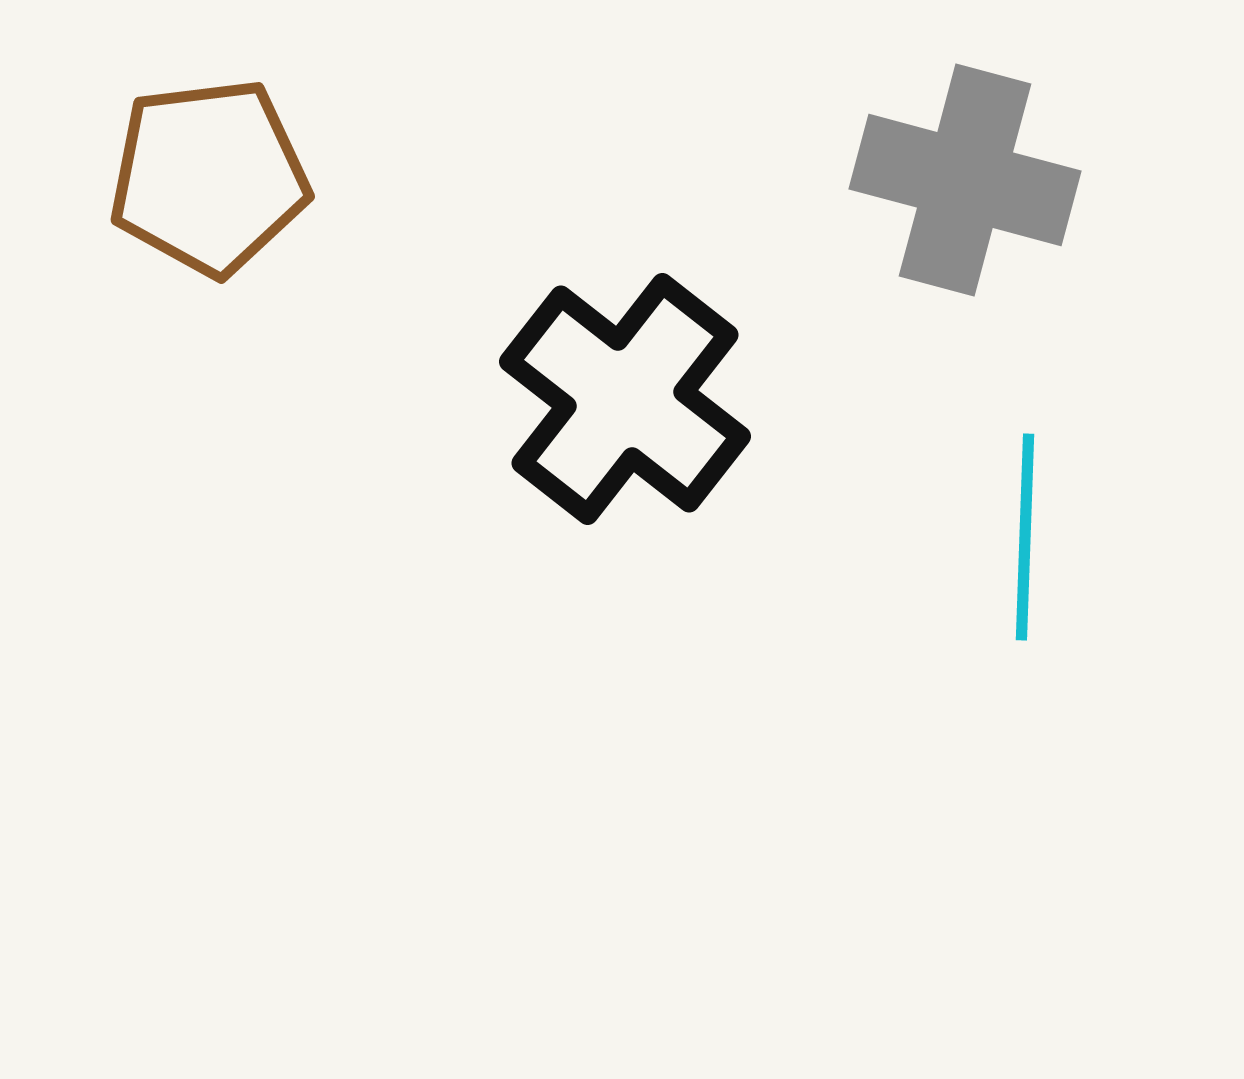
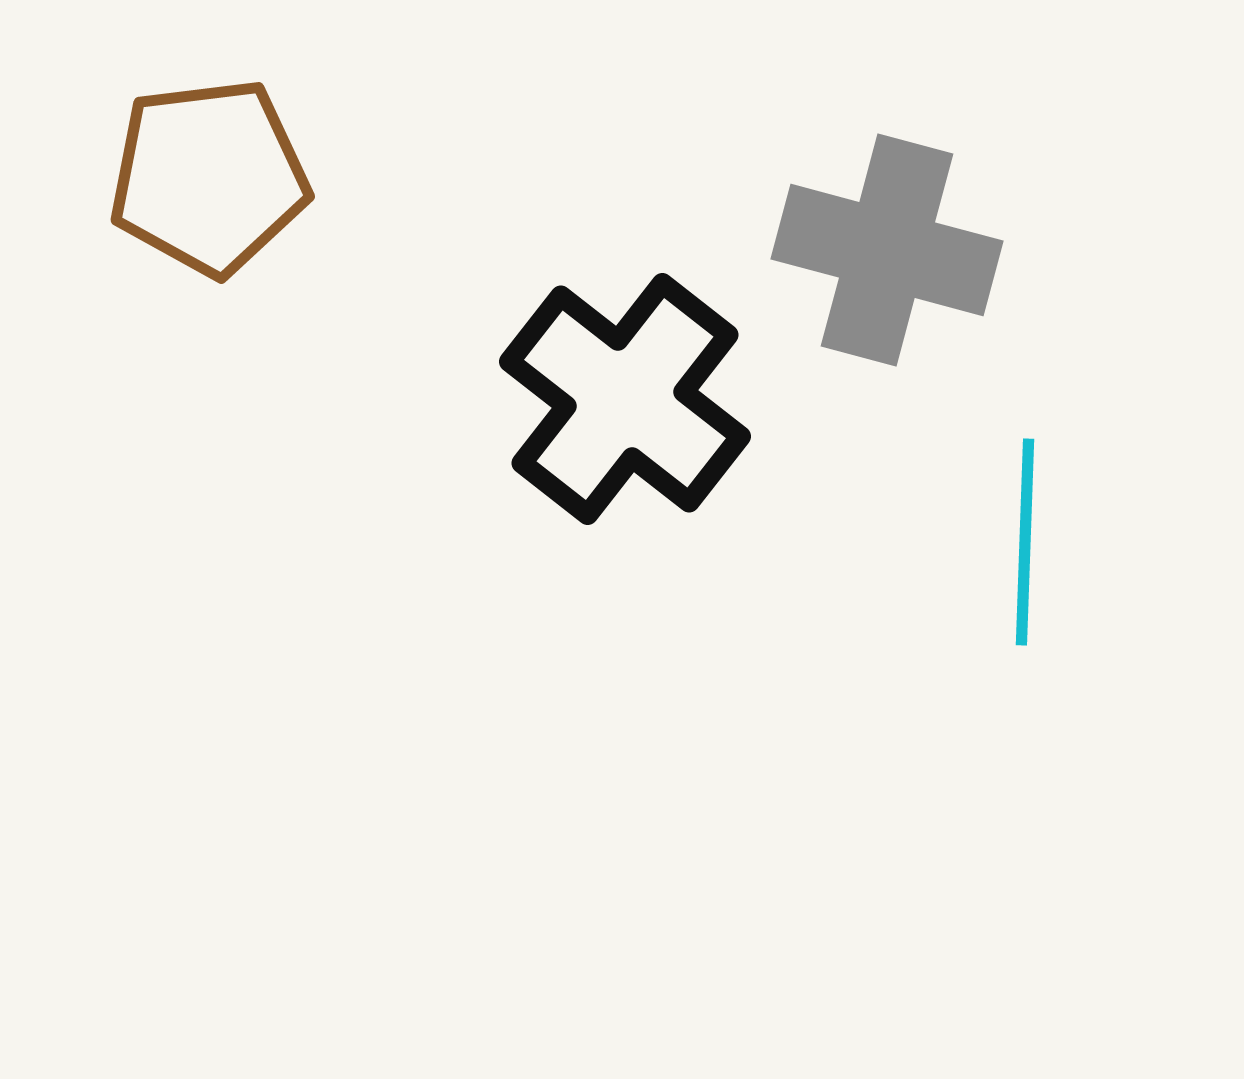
gray cross: moved 78 px left, 70 px down
cyan line: moved 5 px down
